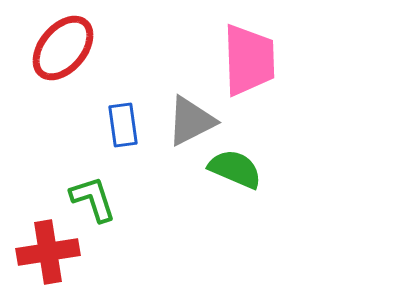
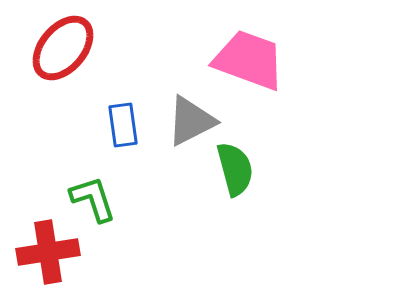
pink trapezoid: rotated 68 degrees counterclockwise
green semicircle: rotated 52 degrees clockwise
